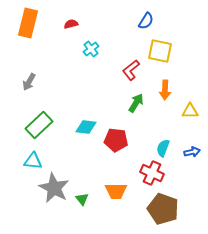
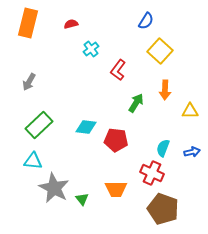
yellow square: rotated 30 degrees clockwise
red L-shape: moved 13 px left; rotated 15 degrees counterclockwise
orange trapezoid: moved 2 px up
